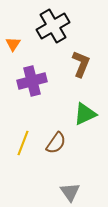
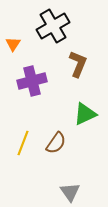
brown L-shape: moved 3 px left
